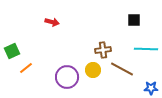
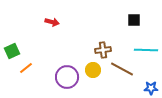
cyan line: moved 1 px down
